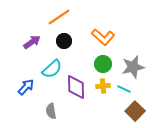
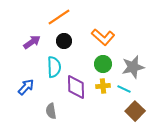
cyan semicircle: moved 2 px right, 2 px up; rotated 50 degrees counterclockwise
